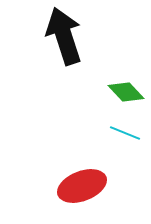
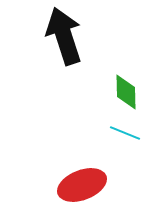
green diamond: rotated 42 degrees clockwise
red ellipse: moved 1 px up
